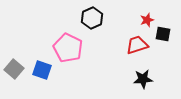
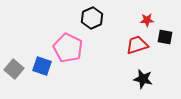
red star: rotated 16 degrees clockwise
black square: moved 2 px right, 3 px down
blue square: moved 4 px up
black star: rotated 18 degrees clockwise
